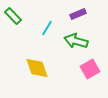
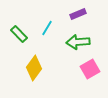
green rectangle: moved 6 px right, 18 px down
green arrow: moved 2 px right, 1 px down; rotated 20 degrees counterclockwise
yellow diamond: moved 3 px left; rotated 55 degrees clockwise
